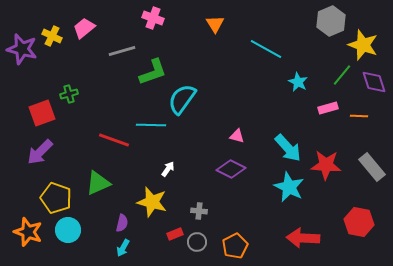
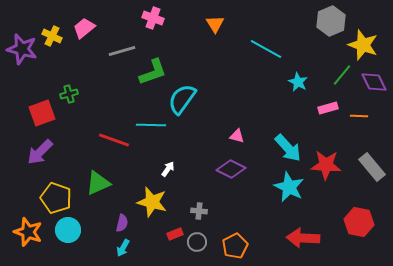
purple diamond at (374, 82): rotated 8 degrees counterclockwise
